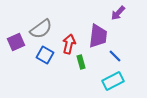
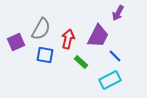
purple arrow: rotated 14 degrees counterclockwise
gray semicircle: rotated 25 degrees counterclockwise
purple trapezoid: rotated 20 degrees clockwise
red arrow: moved 1 px left, 5 px up
blue square: rotated 18 degrees counterclockwise
green rectangle: rotated 32 degrees counterclockwise
cyan rectangle: moved 3 px left, 1 px up
